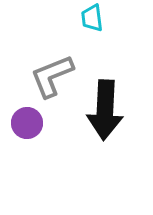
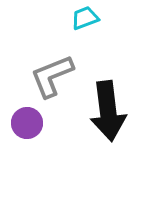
cyan trapezoid: moved 7 px left; rotated 76 degrees clockwise
black arrow: moved 3 px right, 1 px down; rotated 10 degrees counterclockwise
